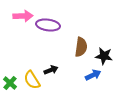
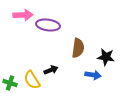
pink arrow: moved 1 px up
brown semicircle: moved 3 px left, 1 px down
black star: moved 2 px right, 1 px down
blue arrow: rotated 35 degrees clockwise
green cross: rotated 24 degrees counterclockwise
